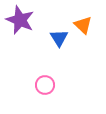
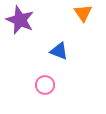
orange triangle: moved 12 px up; rotated 12 degrees clockwise
blue triangle: moved 13 px down; rotated 36 degrees counterclockwise
